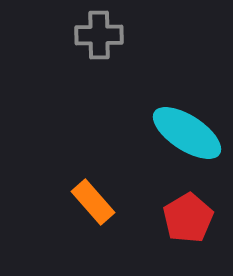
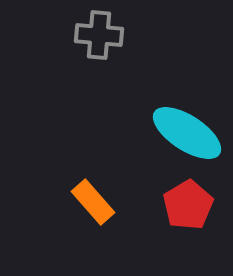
gray cross: rotated 6 degrees clockwise
red pentagon: moved 13 px up
